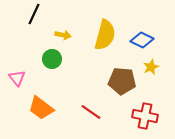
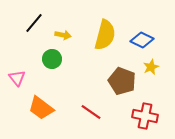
black line: moved 9 px down; rotated 15 degrees clockwise
brown pentagon: rotated 16 degrees clockwise
